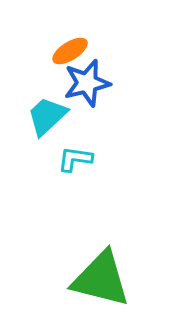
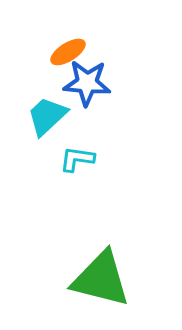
orange ellipse: moved 2 px left, 1 px down
blue star: rotated 18 degrees clockwise
cyan L-shape: moved 2 px right
